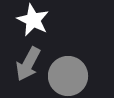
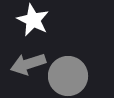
gray arrow: rotated 44 degrees clockwise
